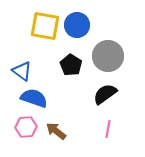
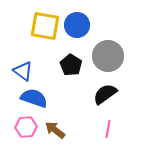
blue triangle: moved 1 px right
brown arrow: moved 1 px left, 1 px up
